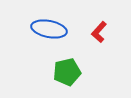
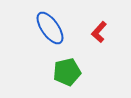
blue ellipse: moved 1 px right, 1 px up; rotated 44 degrees clockwise
